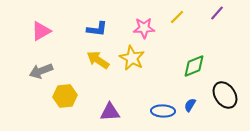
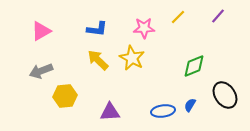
purple line: moved 1 px right, 3 px down
yellow line: moved 1 px right
yellow arrow: rotated 10 degrees clockwise
blue ellipse: rotated 10 degrees counterclockwise
